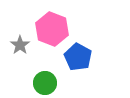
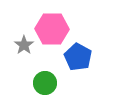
pink hexagon: rotated 20 degrees counterclockwise
gray star: moved 4 px right
